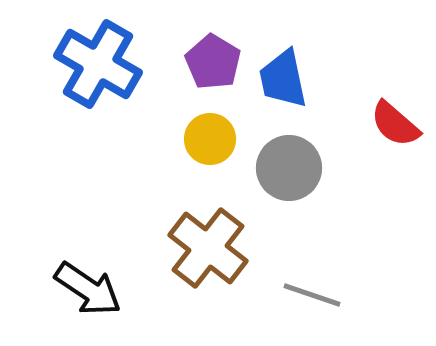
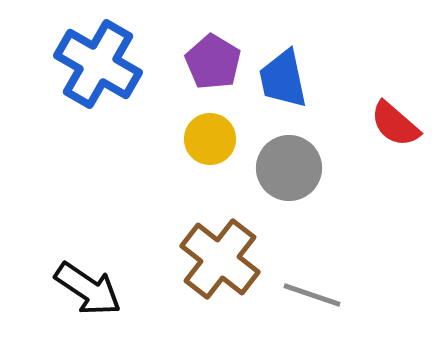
brown cross: moved 12 px right, 11 px down
